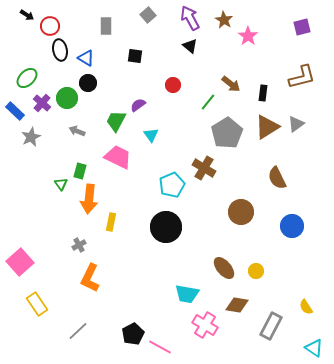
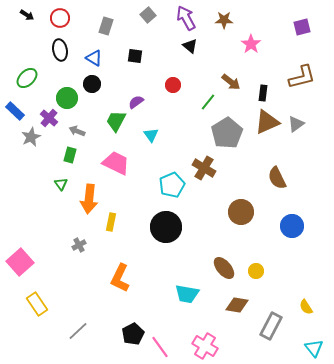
purple arrow at (190, 18): moved 4 px left
brown star at (224, 20): rotated 30 degrees counterclockwise
red circle at (50, 26): moved 10 px right, 8 px up
gray rectangle at (106, 26): rotated 18 degrees clockwise
pink star at (248, 36): moved 3 px right, 8 px down
blue triangle at (86, 58): moved 8 px right
black circle at (88, 83): moved 4 px right, 1 px down
brown arrow at (231, 84): moved 2 px up
purple cross at (42, 103): moved 7 px right, 15 px down
purple semicircle at (138, 105): moved 2 px left, 3 px up
brown triangle at (267, 127): moved 5 px up; rotated 8 degrees clockwise
pink trapezoid at (118, 157): moved 2 px left, 6 px down
green rectangle at (80, 171): moved 10 px left, 16 px up
orange L-shape at (90, 278): moved 30 px right
pink cross at (205, 325): moved 21 px down
pink line at (160, 347): rotated 25 degrees clockwise
cyan triangle at (314, 348): rotated 18 degrees clockwise
